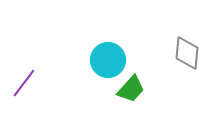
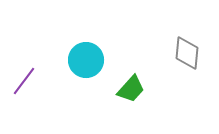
cyan circle: moved 22 px left
purple line: moved 2 px up
